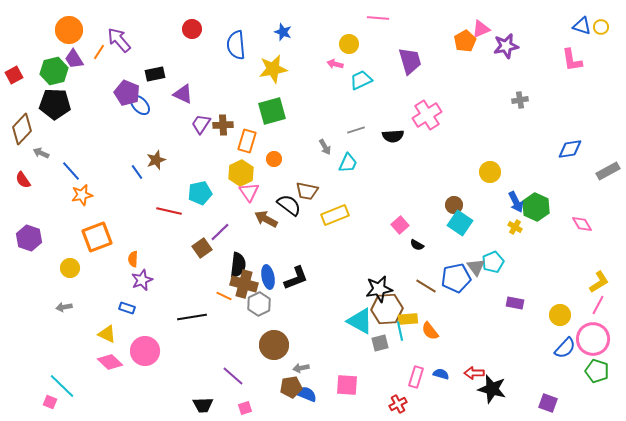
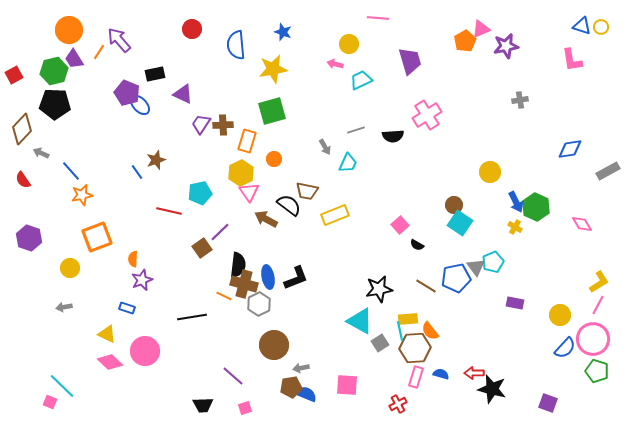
brown hexagon at (387, 309): moved 28 px right, 39 px down
gray square at (380, 343): rotated 18 degrees counterclockwise
